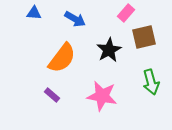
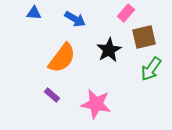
green arrow: moved 13 px up; rotated 50 degrees clockwise
pink star: moved 6 px left, 8 px down
